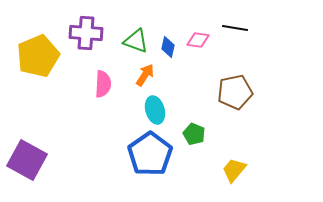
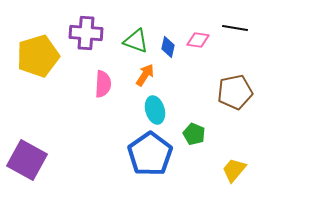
yellow pentagon: rotated 6 degrees clockwise
